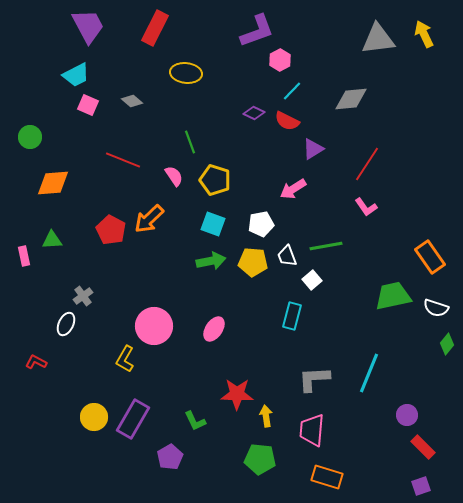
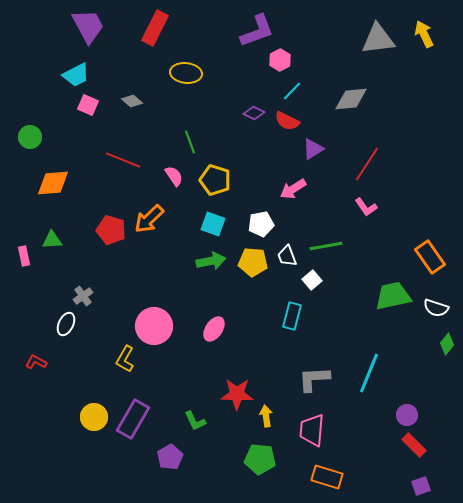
red pentagon at (111, 230): rotated 12 degrees counterclockwise
red rectangle at (423, 447): moved 9 px left, 2 px up
